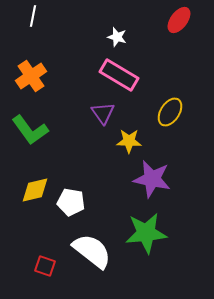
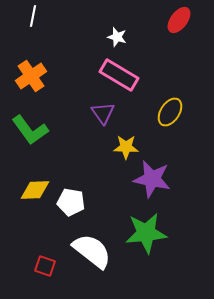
yellow star: moved 3 px left, 6 px down
yellow diamond: rotated 12 degrees clockwise
